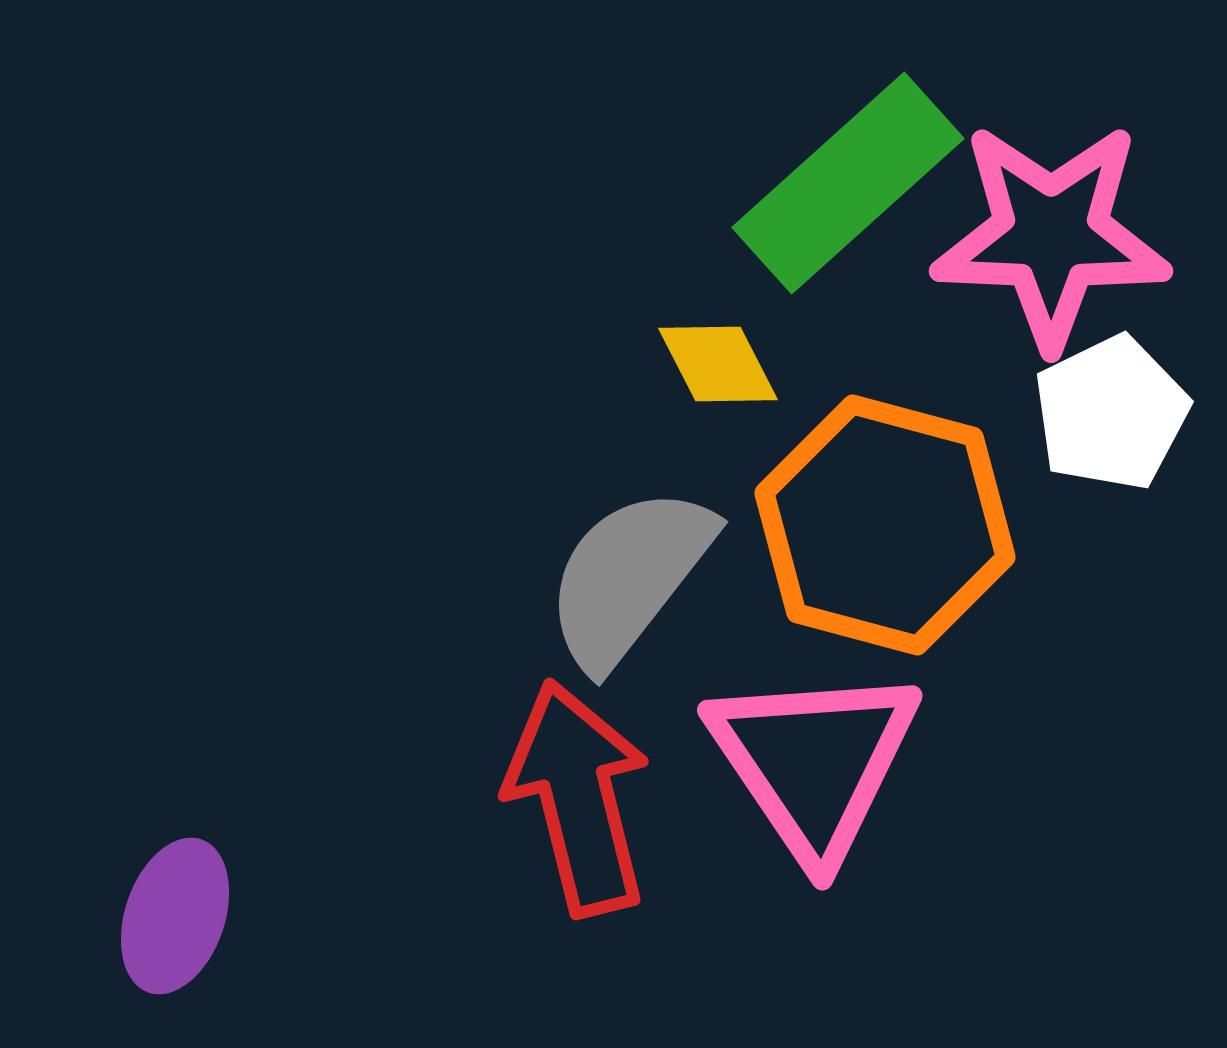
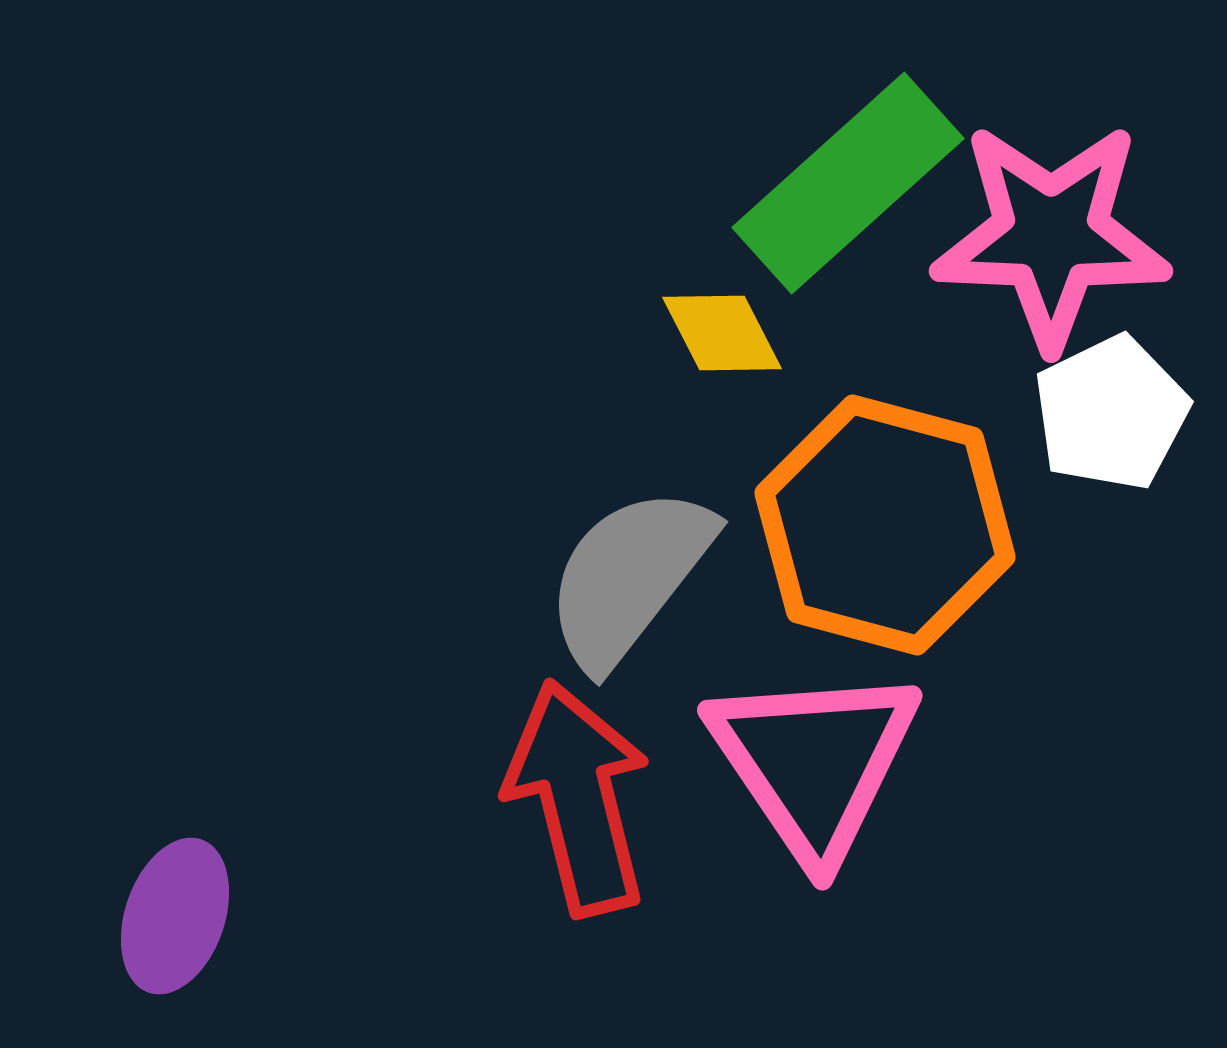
yellow diamond: moved 4 px right, 31 px up
